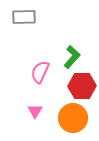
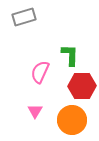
gray rectangle: rotated 15 degrees counterclockwise
green L-shape: moved 2 px left, 2 px up; rotated 40 degrees counterclockwise
orange circle: moved 1 px left, 2 px down
